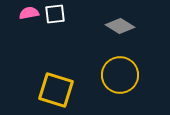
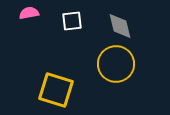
white square: moved 17 px right, 7 px down
gray diamond: rotated 44 degrees clockwise
yellow circle: moved 4 px left, 11 px up
